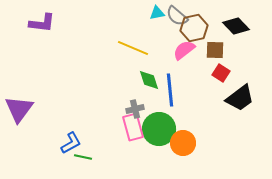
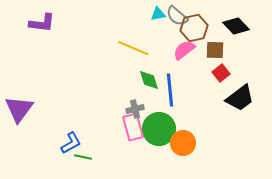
cyan triangle: moved 1 px right, 1 px down
red square: rotated 18 degrees clockwise
